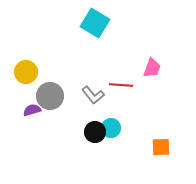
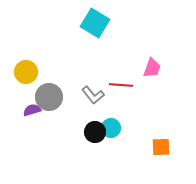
gray circle: moved 1 px left, 1 px down
